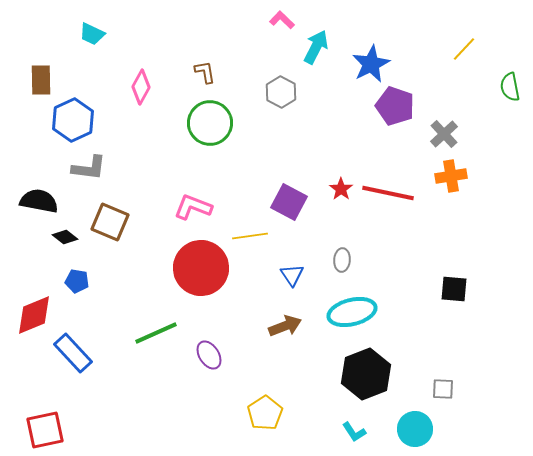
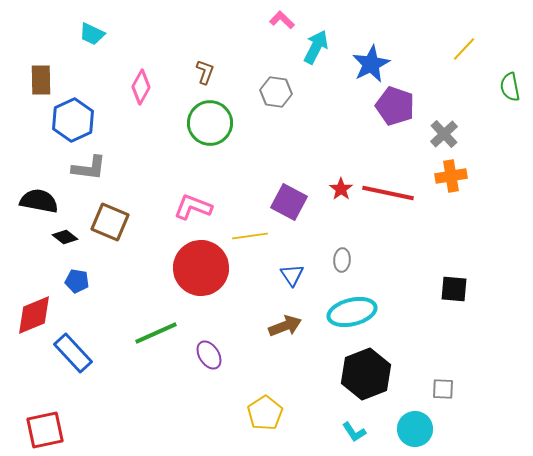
brown L-shape at (205, 72): rotated 30 degrees clockwise
gray hexagon at (281, 92): moved 5 px left; rotated 20 degrees counterclockwise
